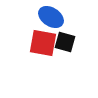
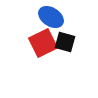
red square: rotated 36 degrees counterclockwise
